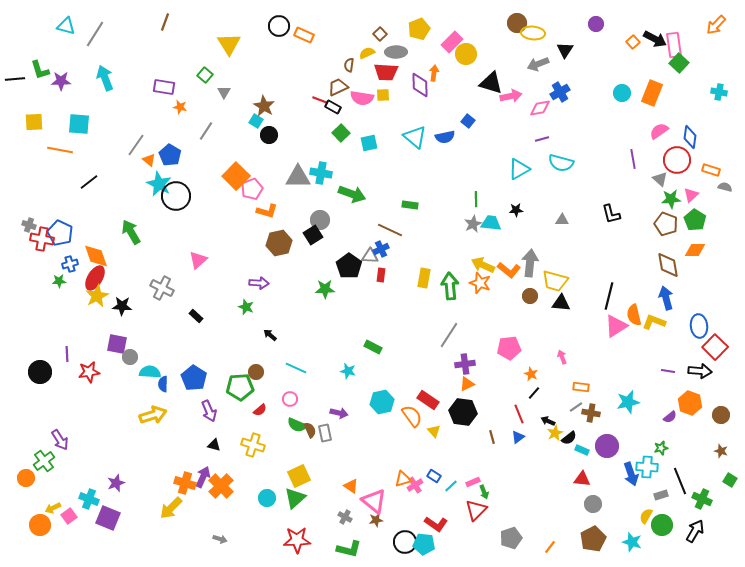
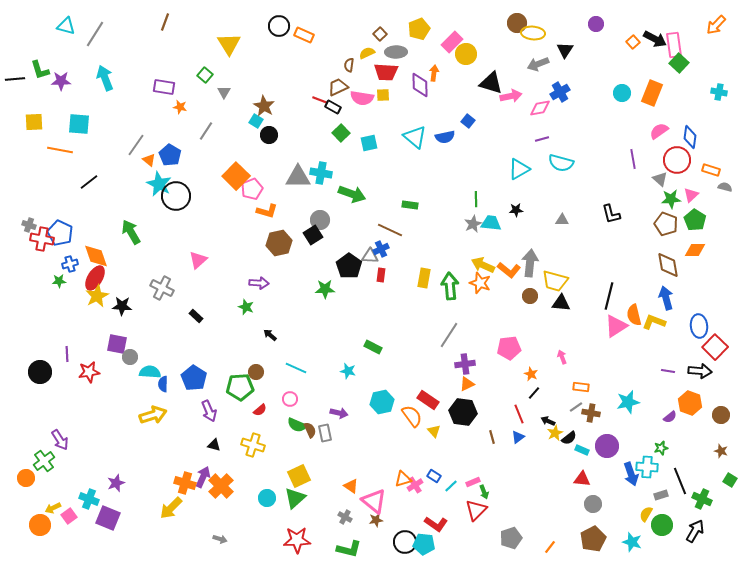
yellow semicircle at (646, 516): moved 2 px up
